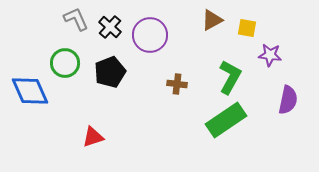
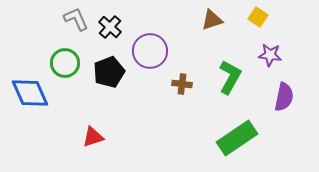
brown triangle: rotated 10 degrees clockwise
yellow square: moved 11 px right, 11 px up; rotated 24 degrees clockwise
purple circle: moved 16 px down
black pentagon: moved 1 px left
brown cross: moved 5 px right
blue diamond: moved 2 px down
purple semicircle: moved 4 px left, 3 px up
green rectangle: moved 11 px right, 18 px down
